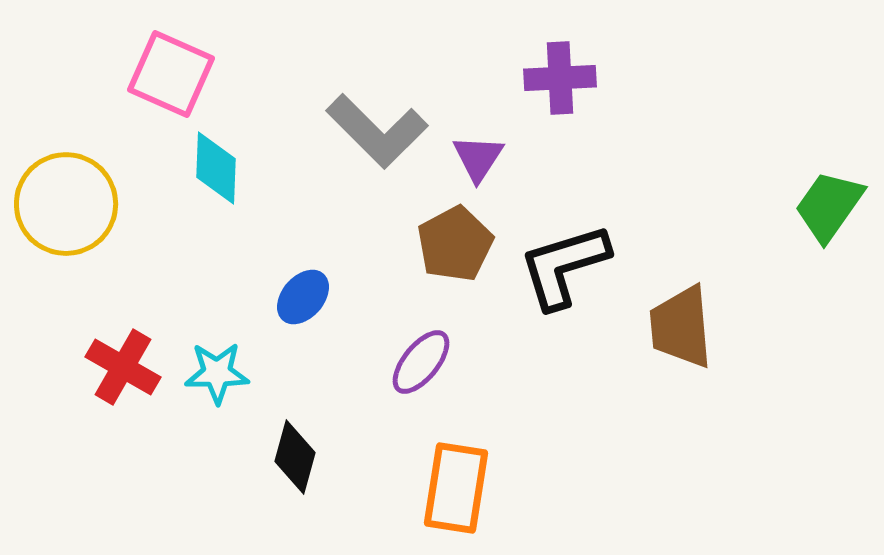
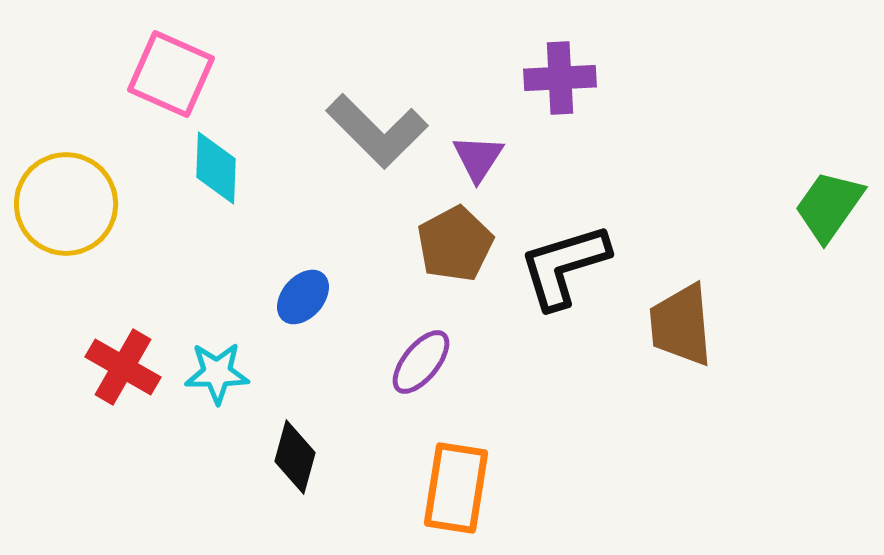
brown trapezoid: moved 2 px up
